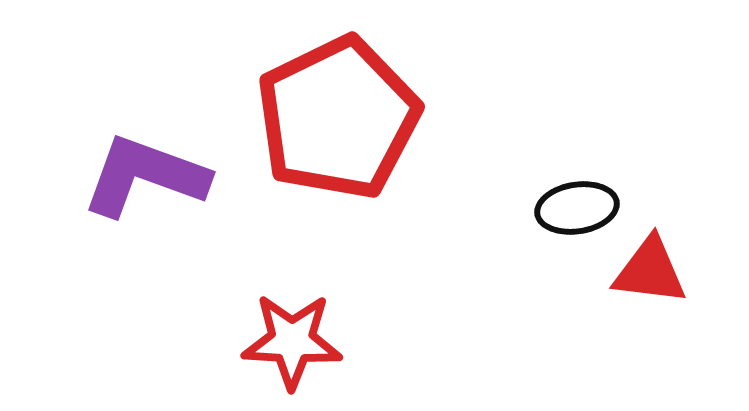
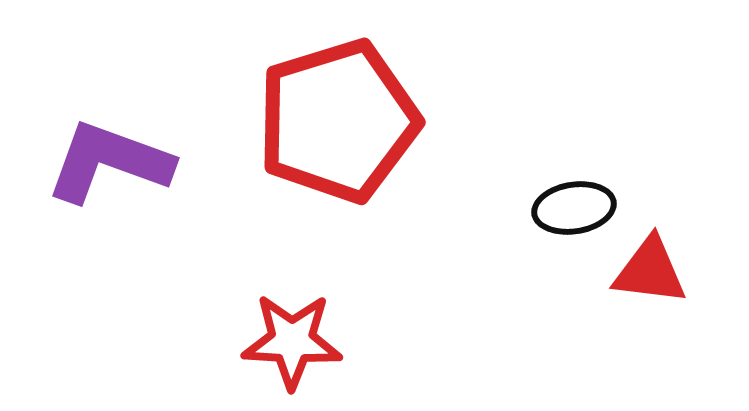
red pentagon: moved 3 px down; rotated 9 degrees clockwise
purple L-shape: moved 36 px left, 14 px up
black ellipse: moved 3 px left
